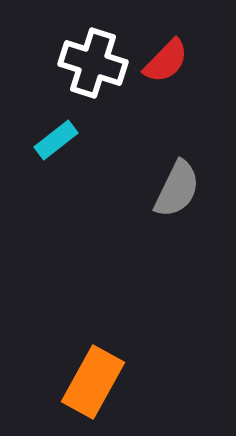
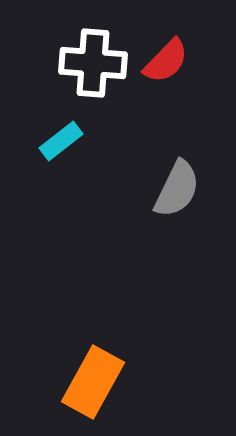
white cross: rotated 14 degrees counterclockwise
cyan rectangle: moved 5 px right, 1 px down
